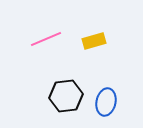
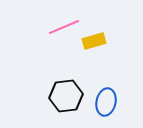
pink line: moved 18 px right, 12 px up
